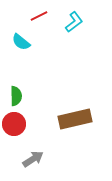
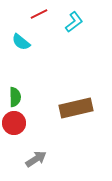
red line: moved 2 px up
green semicircle: moved 1 px left, 1 px down
brown rectangle: moved 1 px right, 11 px up
red circle: moved 1 px up
gray arrow: moved 3 px right
